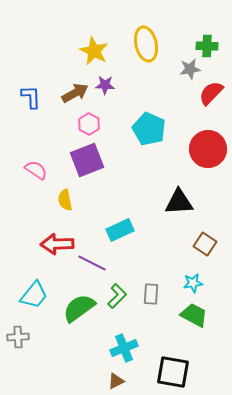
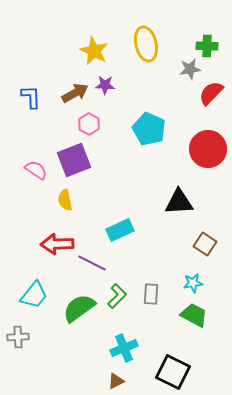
purple square: moved 13 px left
black square: rotated 16 degrees clockwise
